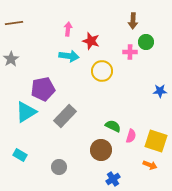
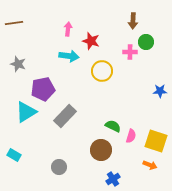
gray star: moved 7 px right, 5 px down; rotated 21 degrees counterclockwise
cyan rectangle: moved 6 px left
